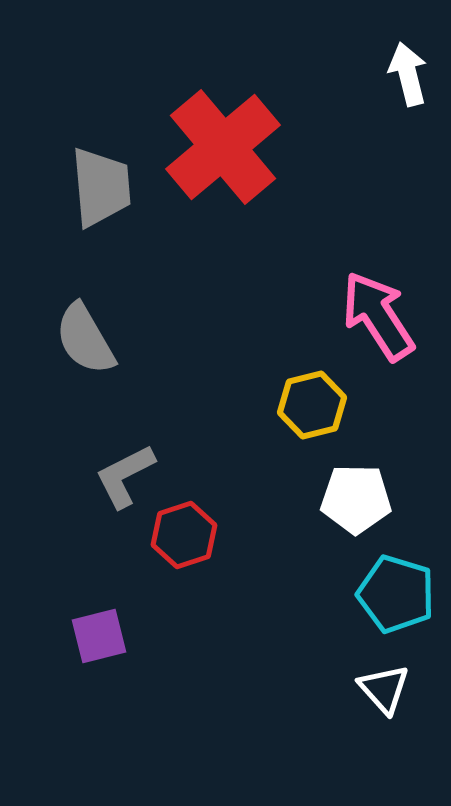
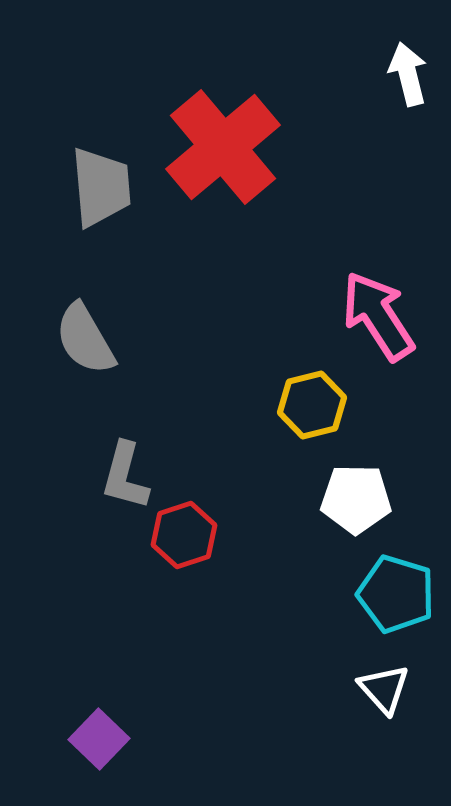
gray L-shape: rotated 48 degrees counterclockwise
purple square: moved 103 px down; rotated 32 degrees counterclockwise
